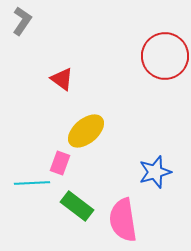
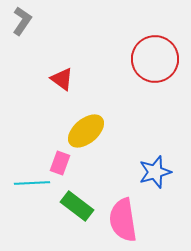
red circle: moved 10 px left, 3 px down
